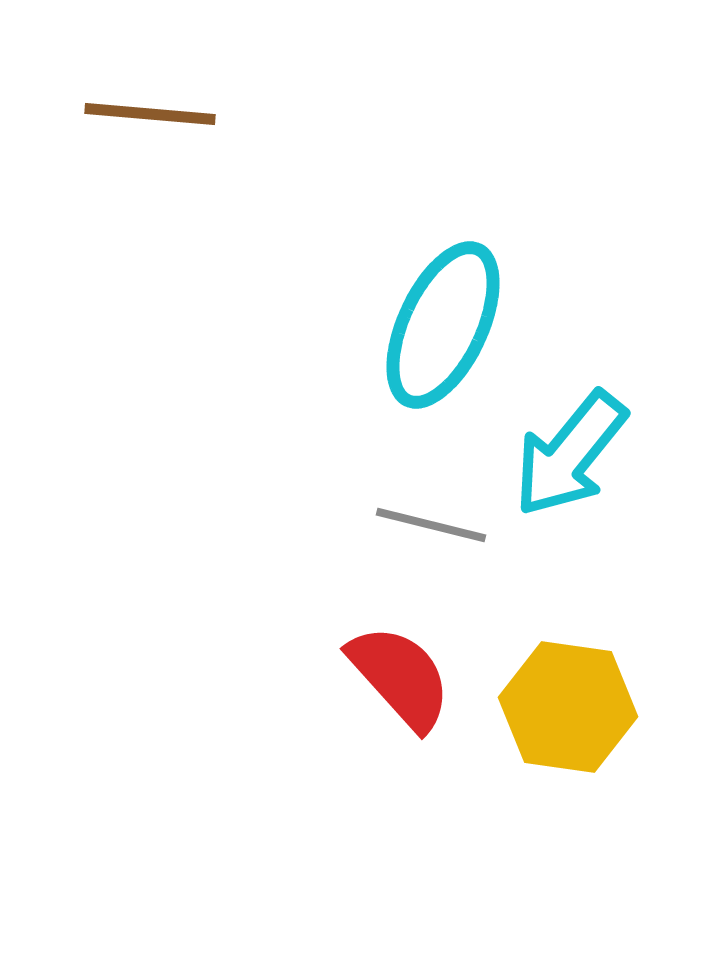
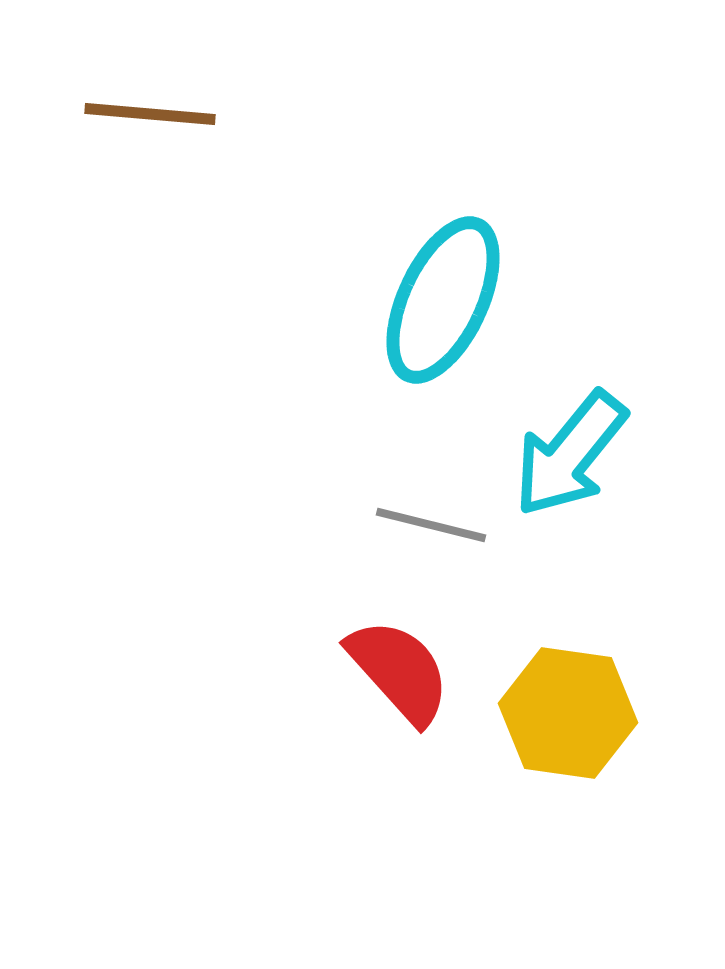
cyan ellipse: moved 25 px up
red semicircle: moved 1 px left, 6 px up
yellow hexagon: moved 6 px down
